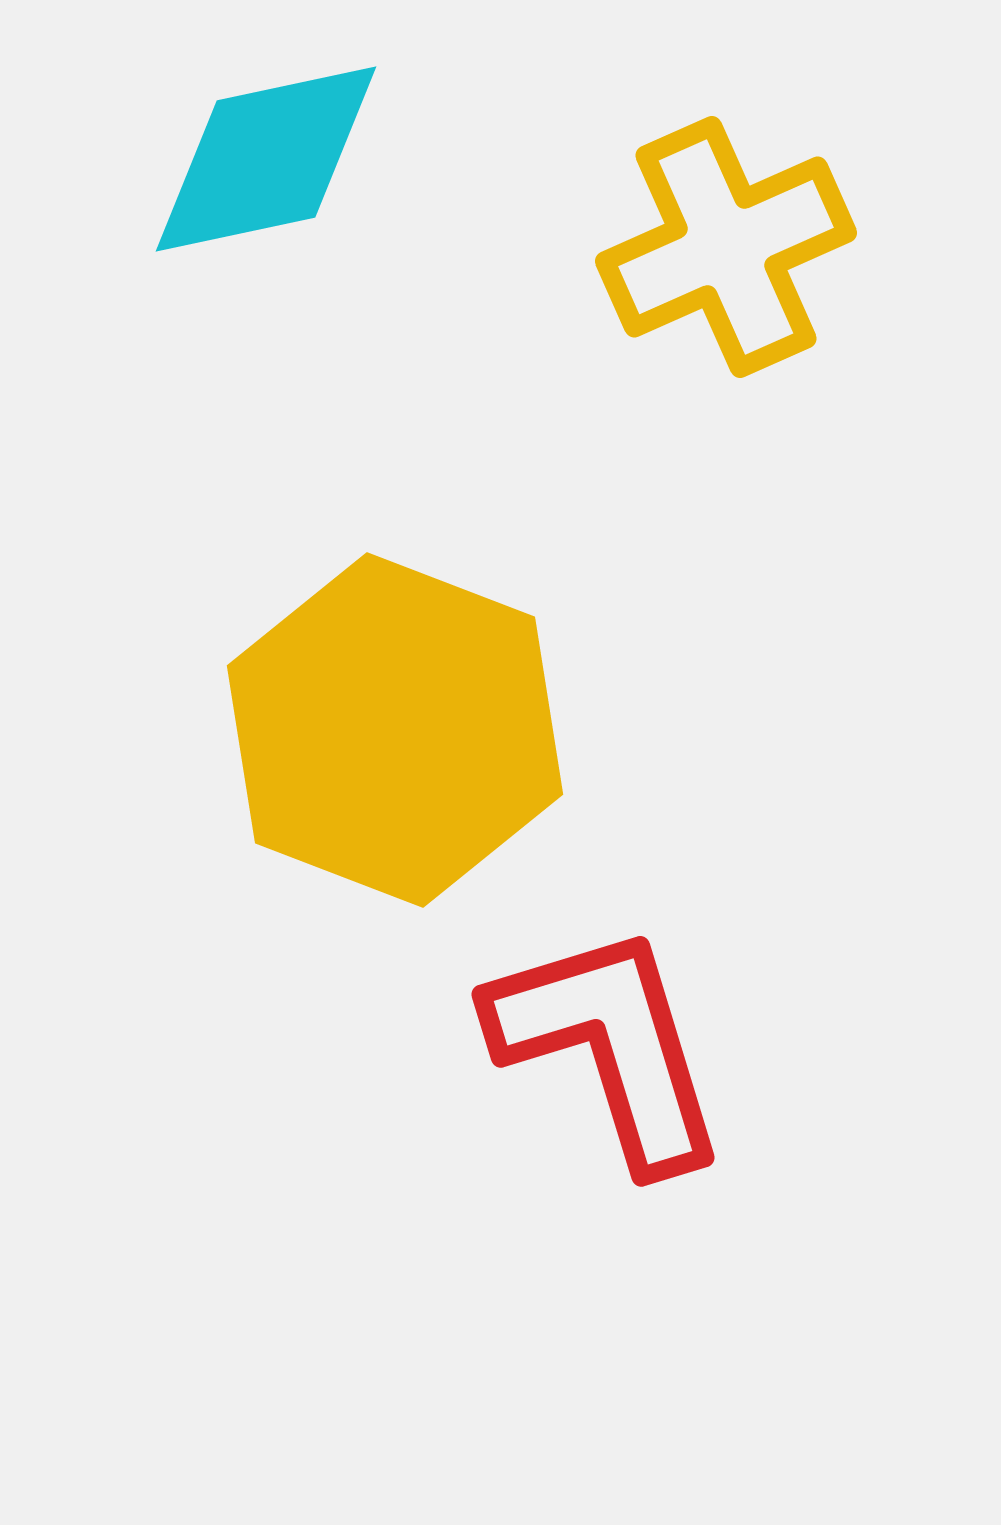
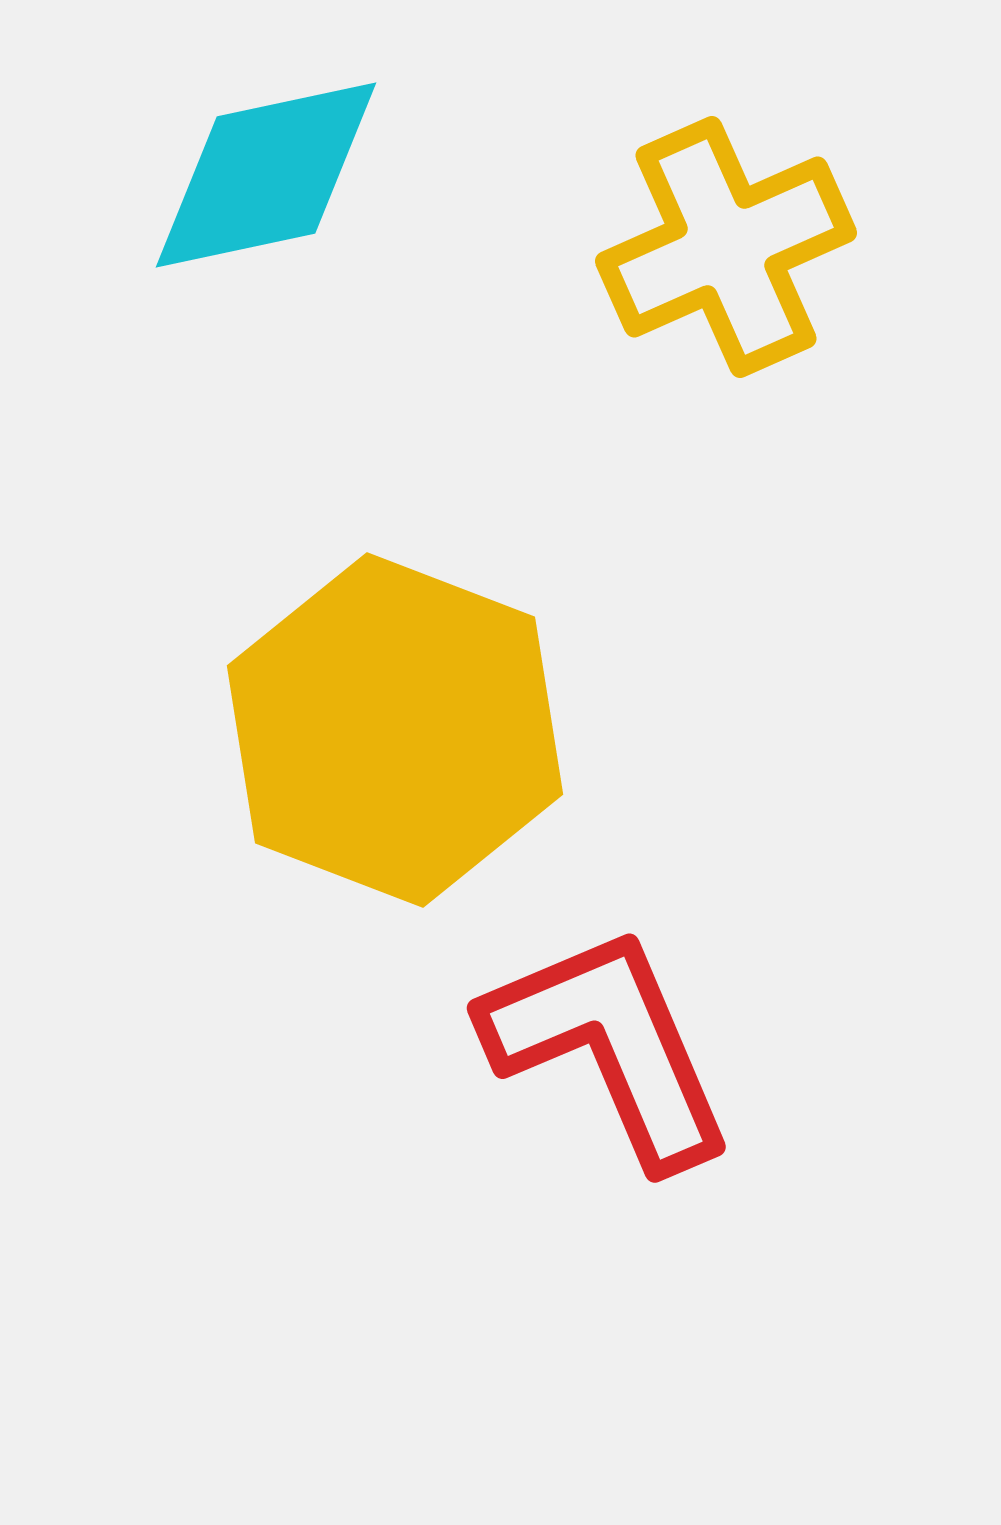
cyan diamond: moved 16 px down
red L-shape: rotated 6 degrees counterclockwise
